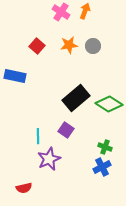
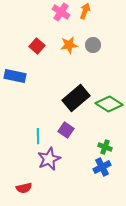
gray circle: moved 1 px up
